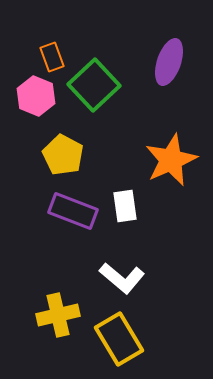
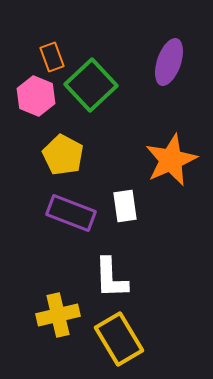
green square: moved 3 px left
purple rectangle: moved 2 px left, 2 px down
white L-shape: moved 11 px left; rotated 48 degrees clockwise
